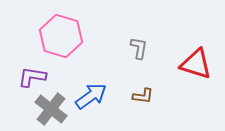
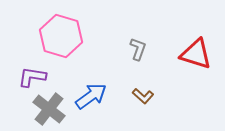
gray L-shape: moved 1 px left, 1 px down; rotated 10 degrees clockwise
red triangle: moved 10 px up
brown L-shape: rotated 35 degrees clockwise
gray cross: moved 2 px left
